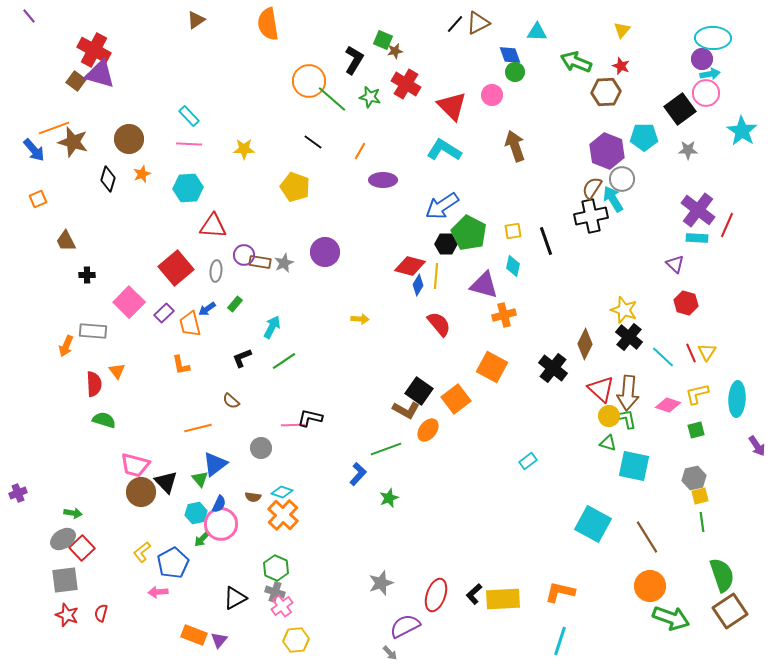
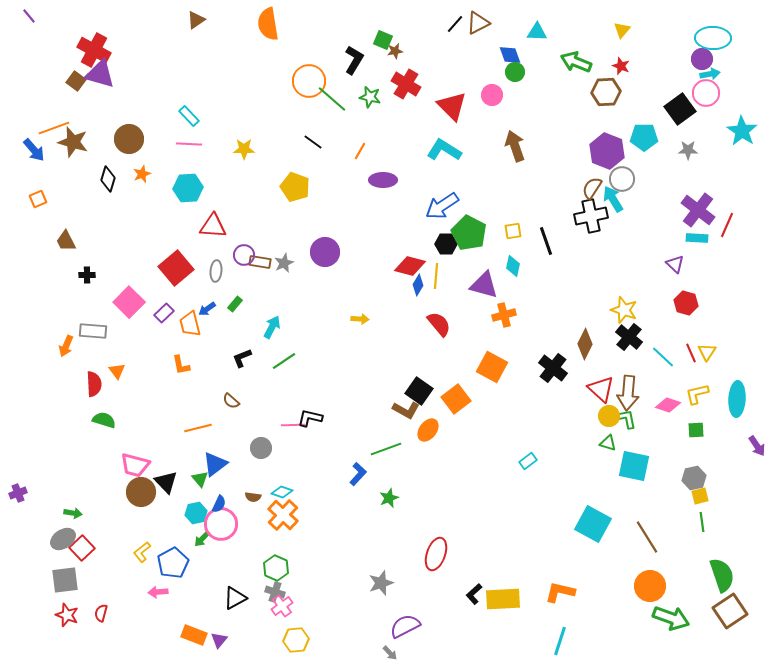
green square at (696, 430): rotated 12 degrees clockwise
red ellipse at (436, 595): moved 41 px up
